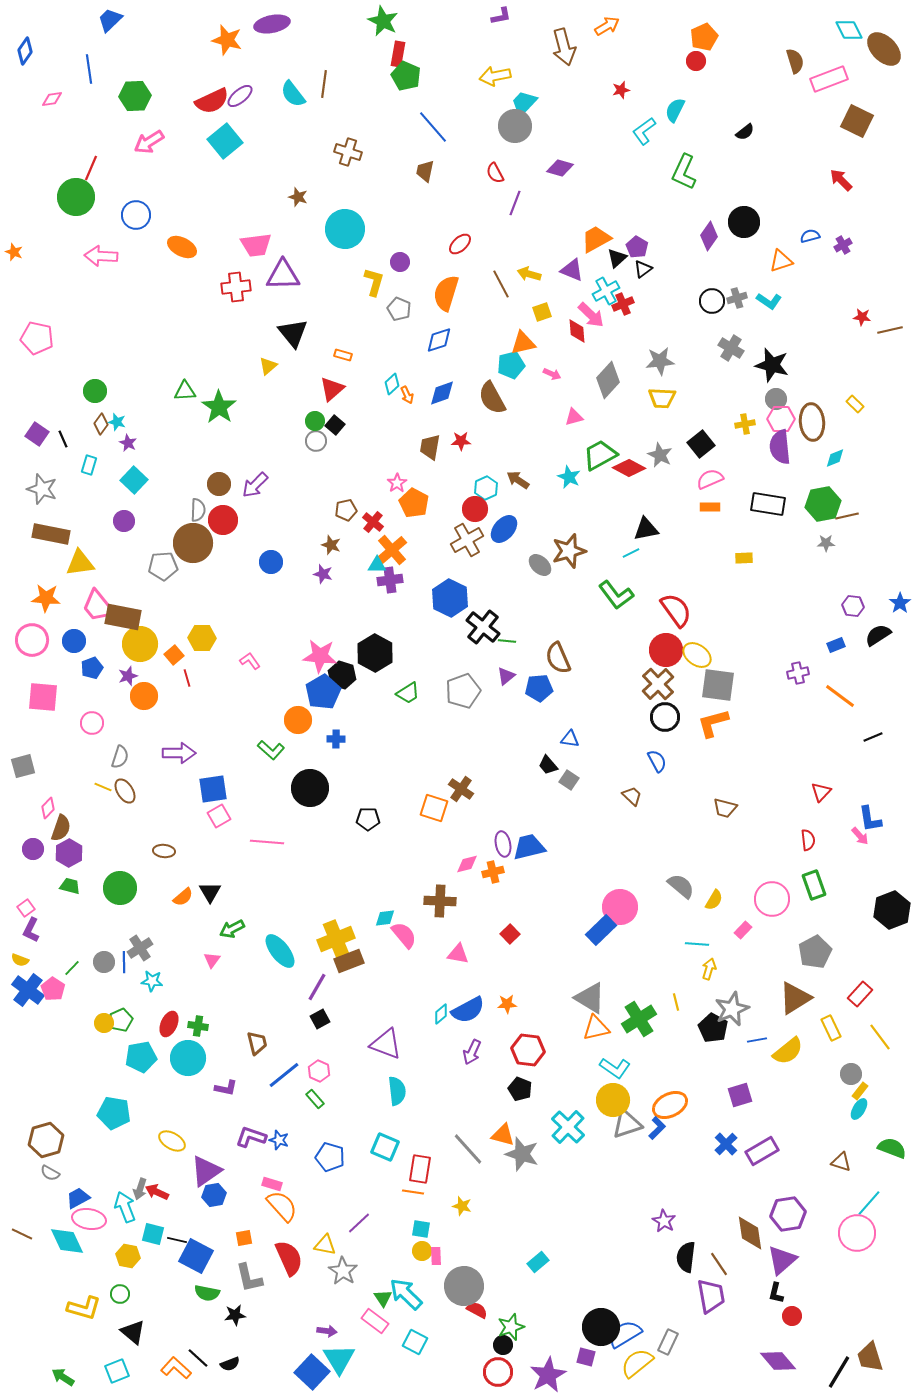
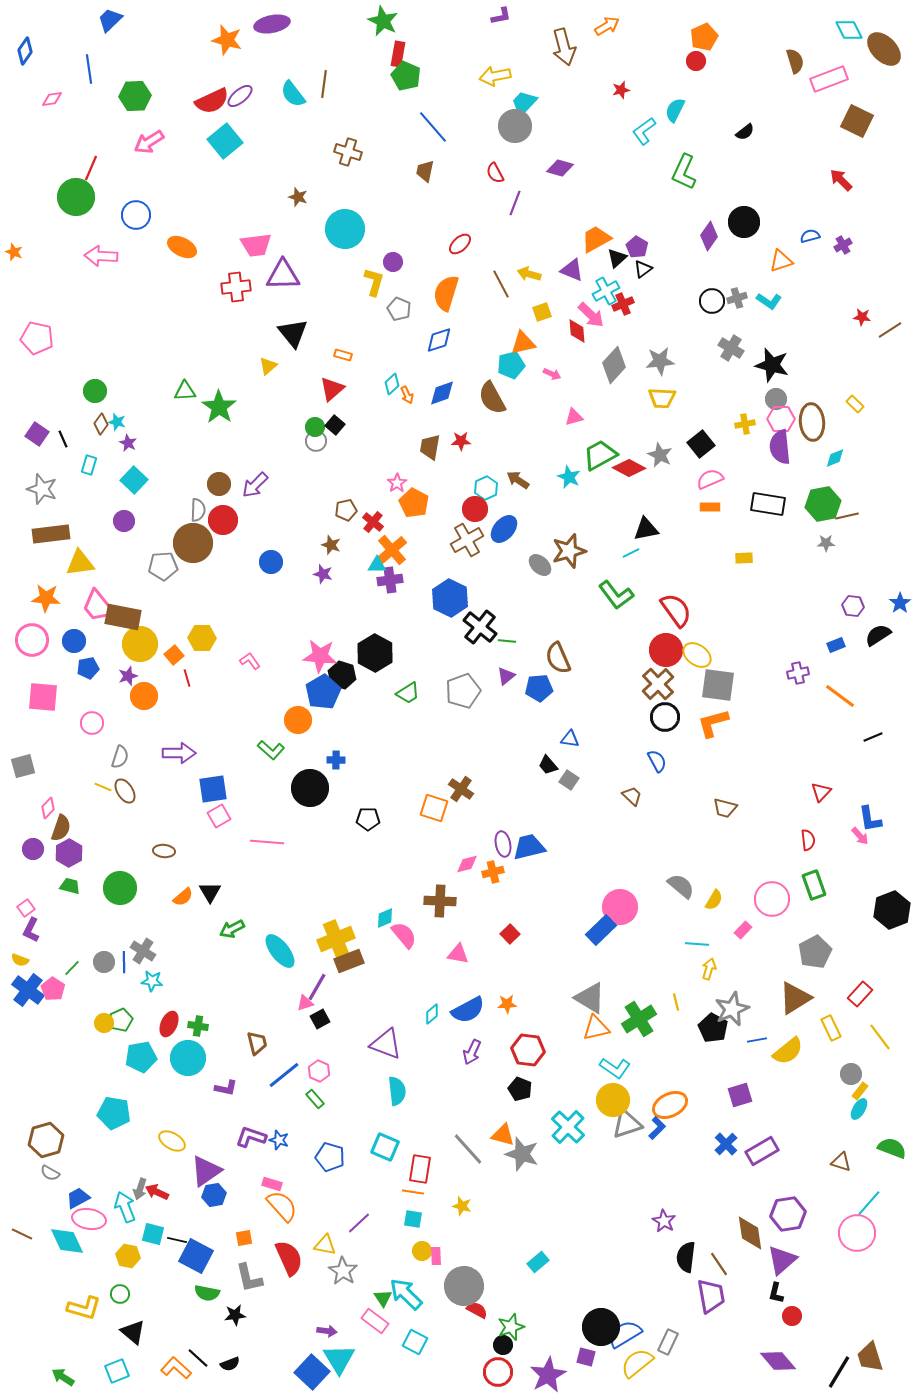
purple circle at (400, 262): moved 7 px left
brown line at (890, 330): rotated 20 degrees counterclockwise
gray diamond at (608, 380): moved 6 px right, 15 px up
green circle at (315, 421): moved 6 px down
brown rectangle at (51, 534): rotated 18 degrees counterclockwise
black cross at (483, 627): moved 3 px left
blue pentagon at (92, 668): moved 4 px left; rotated 10 degrees clockwise
blue cross at (336, 739): moved 21 px down
cyan diamond at (385, 918): rotated 15 degrees counterclockwise
gray cross at (140, 948): moved 3 px right, 3 px down; rotated 25 degrees counterclockwise
pink triangle at (212, 960): moved 93 px right, 43 px down; rotated 36 degrees clockwise
cyan diamond at (441, 1014): moved 9 px left
cyan square at (421, 1229): moved 8 px left, 10 px up
